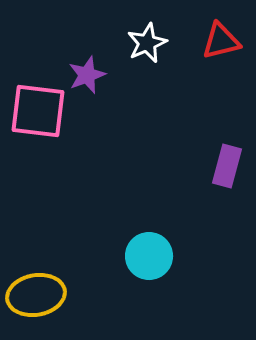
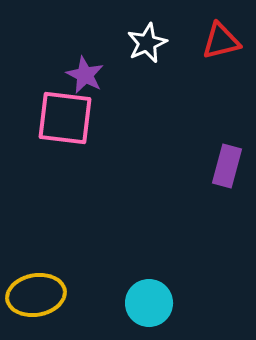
purple star: moved 2 px left; rotated 24 degrees counterclockwise
pink square: moved 27 px right, 7 px down
cyan circle: moved 47 px down
